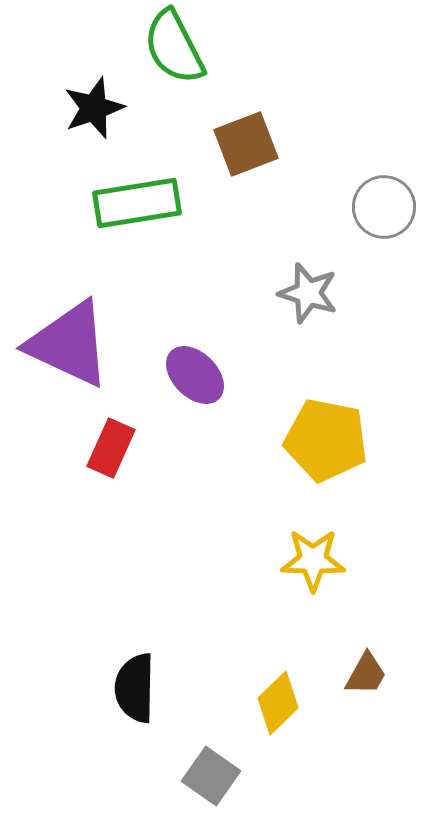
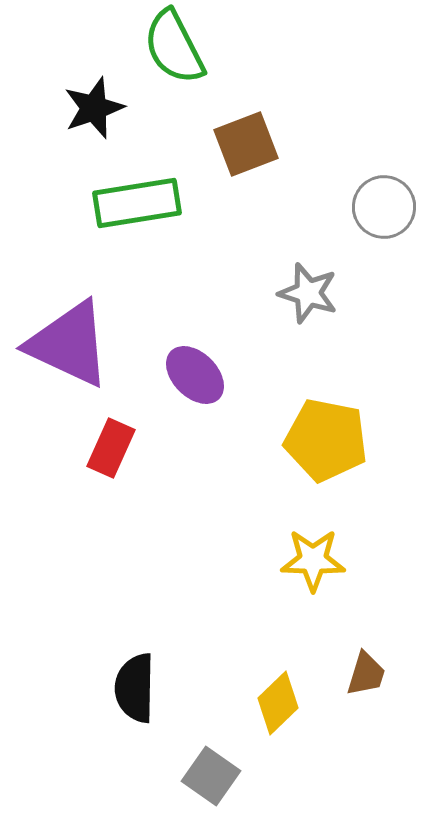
brown trapezoid: rotated 12 degrees counterclockwise
